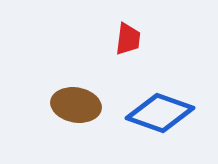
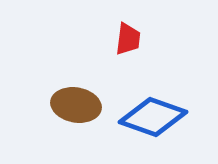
blue diamond: moved 7 px left, 4 px down
